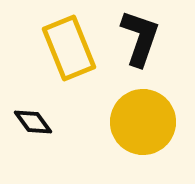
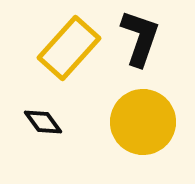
yellow rectangle: rotated 64 degrees clockwise
black diamond: moved 10 px right
